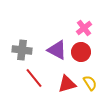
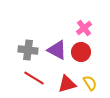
gray cross: moved 6 px right
red line: rotated 20 degrees counterclockwise
